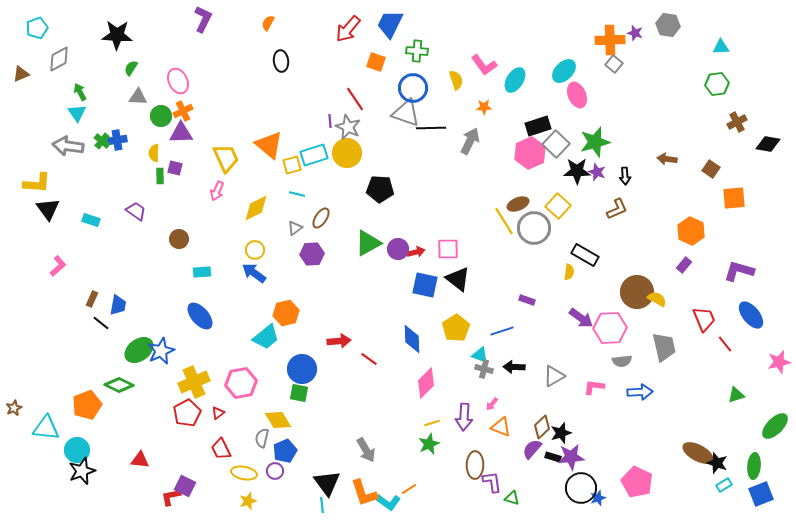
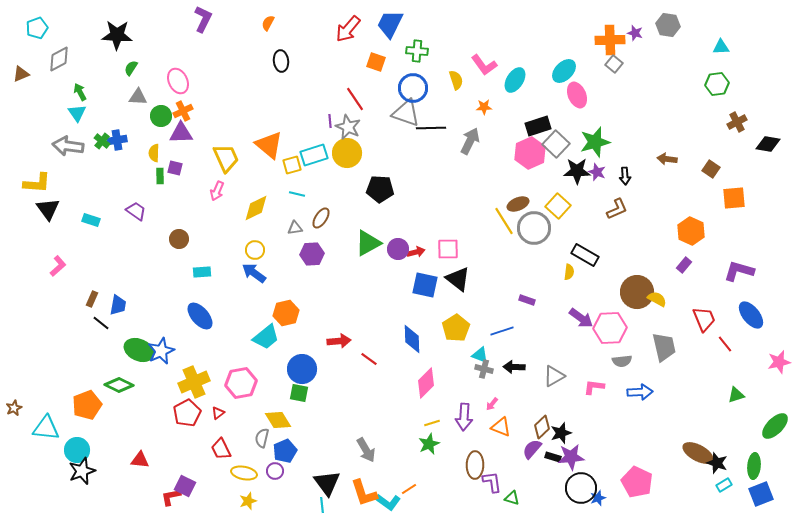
gray triangle at (295, 228): rotated 28 degrees clockwise
green ellipse at (139, 350): rotated 60 degrees clockwise
